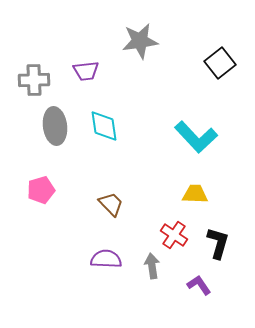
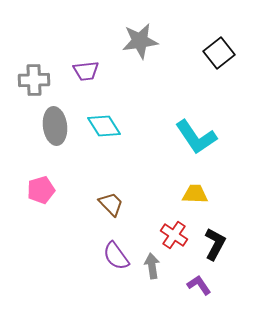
black square: moved 1 px left, 10 px up
cyan diamond: rotated 24 degrees counterclockwise
cyan L-shape: rotated 9 degrees clockwise
black L-shape: moved 3 px left, 1 px down; rotated 12 degrees clockwise
purple semicircle: moved 10 px right, 3 px up; rotated 128 degrees counterclockwise
